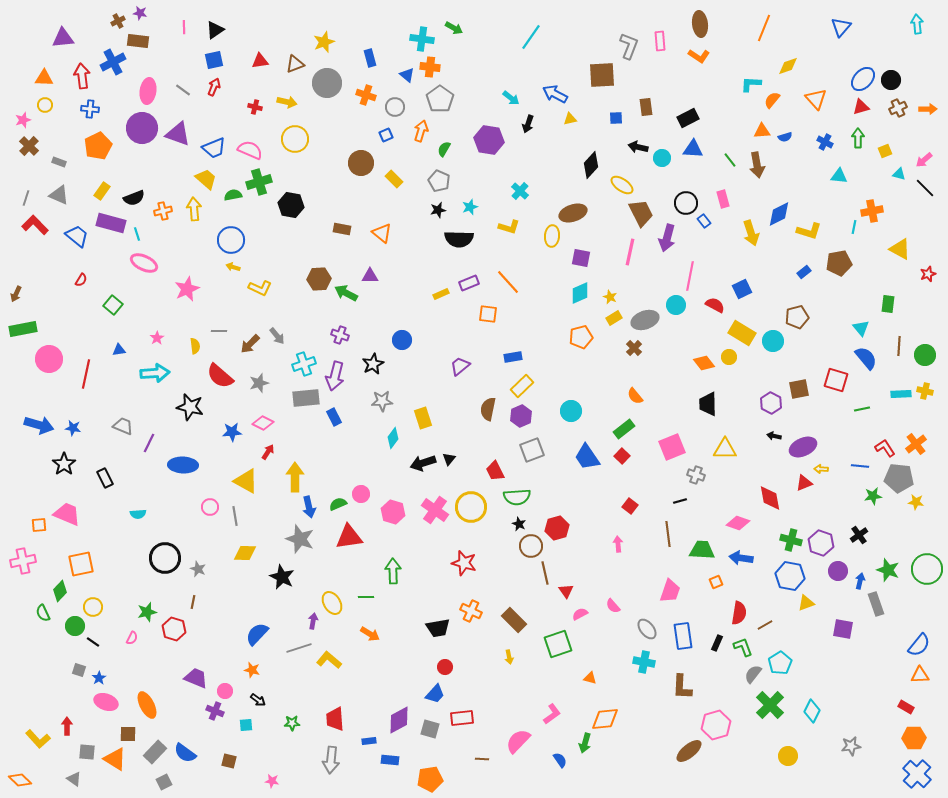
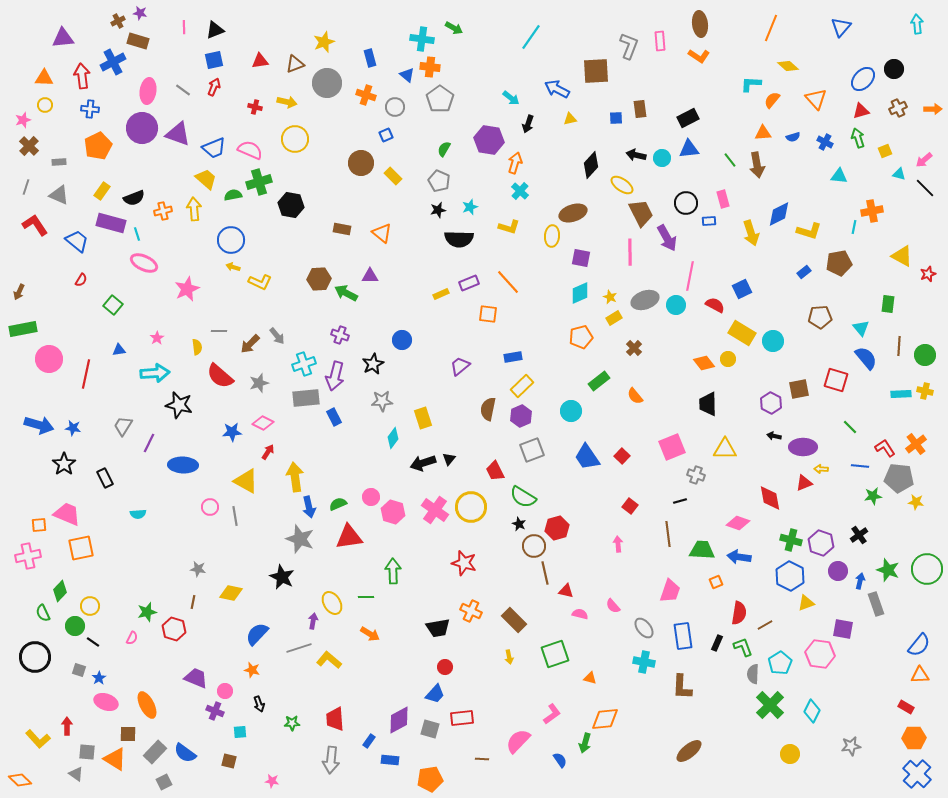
orange line at (764, 28): moved 7 px right
black triangle at (215, 30): rotated 12 degrees clockwise
brown rectangle at (138, 41): rotated 10 degrees clockwise
yellow diamond at (788, 66): rotated 60 degrees clockwise
brown square at (602, 75): moved 6 px left, 4 px up
black circle at (891, 80): moved 3 px right, 11 px up
blue arrow at (555, 94): moved 2 px right, 5 px up
brown rectangle at (646, 107): moved 6 px left, 2 px down
red triangle at (861, 107): moved 4 px down
orange arrow at (928, 109): moved 5 px right
orange arrow at (421, 131): moved 94 px right, 32 px down
orange triangle at (762, 131): moved 1 px right, 2 px down
blue semicircle at (785, 137): moved 8 px right
green arrow at (858, 138): rotated 18 degrees counterclockwise
black arrow at (638, 147): moved 2 px left, 8 px down
blue triangle at (693, 149): moved 4 px left; rotated 10 degrees counterclockwise
gray rectangle at (59, 162): rotated 24 degrees counterclockwise
yellow rectangle at (394, 179): moved 1 px left, 3 px up
gray line at (26, 198): moved 11 px up
blue rectangle at (704, 221): moved 5 px right; rotated 56 degrees counterclockwise
red L-shape at (35, 225): rotated 12 degrees clockwise
blue trapezoid at (77, 236): moved 5 px down
purple arrow at (667, 238): rotated 44 degrees counterclockwise
yellow triangle at (900, 249): moved 2 px right, 7 px down
pink line at (630, 252): rotated 12 degrees counterclockwise
yellow L-shape at (260, 288): moved 6 px up
brown arrow at (16, 294): moved 3 px right, 2 px up
brown pentagon at (797, 317): moved 23 px right; rotated 10 degrees clockwise
gray ellipse at (645, 320): moved 20 px up
yellow semicircle at (195, 346): moved 2 px right, 1 px down
yellow circle at (729, 357): moved 1 px left, 2 px down
black star at (190, 407): moved 11 px left, 2 px up
green line at (862, 409): moved 12 px left, 18 px down; rotated 56 degrees clockwise
gray trapezoid at (123, 426): rotated 80 degrees counterclockwise
green rectangle at (624, 429): moved 25 px left, 48 px up
purple ellipse at (803, 447): rotated 24 degrees clockwise
yellow arrow at (295, 477): rotated 8 degrees counterclockwise
pink circle at (361, 494): moved 10 px right, 3 px down
green semicircle at (517, 497): moved 6 px right; rotated 36 degrees clockwise
brown circle at (531, 546): moved 3 px right
yellow diamond at (245, 553): moved 14 px left, 40 px down; rotated 10 degrees clockwise
black circle at (165, 558): moved 130 px left, 99 px down
blue arrow at (741, 558): moved 2 px left, 1 px up
pink cross at (23, 561): moved 5 px right, 5 px up
orange square at (81, 564): moved 16 px up
gray star at (198, 569): rotated 14 degrees counterclockwise
blue hexagon at (790, 576): rotated 16 degrees clockwise
red triangle at (566, 591): rotated 42 degrees counterclockwise
yellow circle at (93, 607): moved 3 px left, 1 px up
pink semicircle at (580, 614): rotated 42 degrees clockwise
gray ellipse at (647, 629): moved 3 px left, 1 px up
green square at (558, 644): moved 3 px left, 10 px down
gray semicircle at (753, 674): rotated 36 degrees counterclockwise
black arrow at (258, 700): moved 1 px right, 4 px down; rotated 35 degrees clockwise
cyan square at (246, 725): moved 6 px left, 7 px down
pink hexagon at (716, 725): moved 104 px right, 71 px up; rotated 24 degrees clockwise
blue rectangle at (369, 741): rotated 48 degrees counterclockwise
yellow circle at (788, 756): moved 2 px right, 2 px up
gray triangle at (74, 779): moved 2 px right, 5 px up
